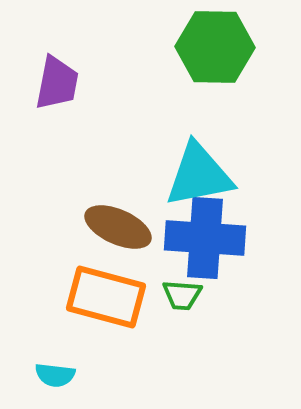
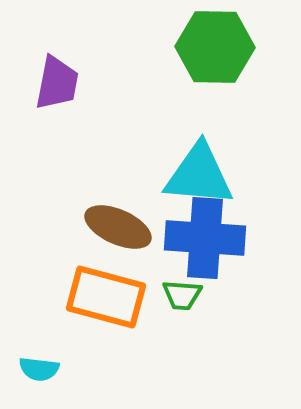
cyan triangle: rotated 16 degrees clockwise
cyan semicircle: moved 16 px left, 6 px up
